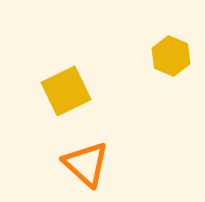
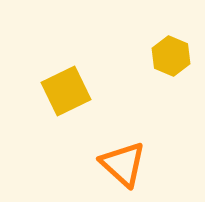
orange triangle: moved 37 px right
